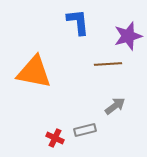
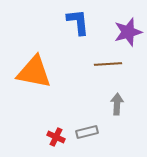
purple star: moved 4 px up
gray arrow: moved 2 px right, 2 px up; rotated 50 degrees counterclockwise
gray rectangle: moved 2 px right, 2 px down
red cross: moved 1 px right, 1 px up
